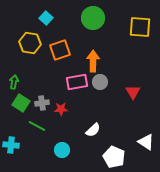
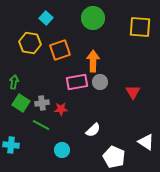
green line: moved 4 px right, 1 px up
